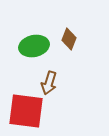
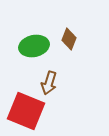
red square: rotated 15 degrees clockwise
